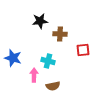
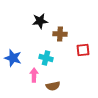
cyan cross: moved 2 px left, 3 px up
